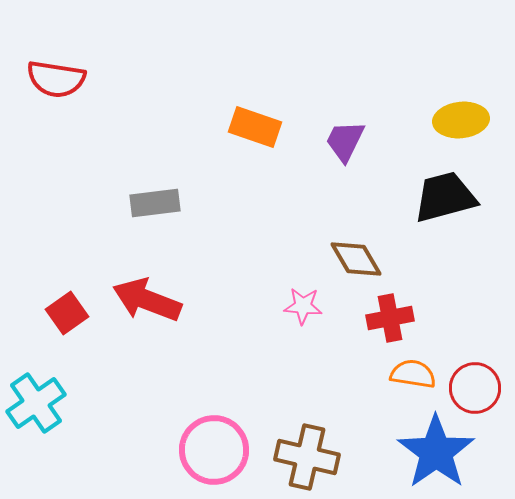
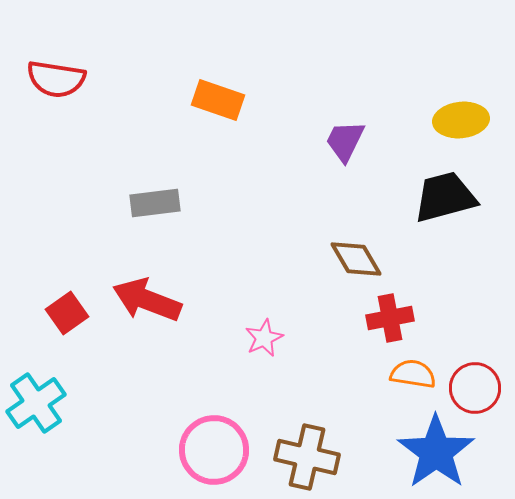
orange rectangle: moved 37 px left, 27 px up
pink star: moved 39 px left, 32 px down; rotated 30 degrees counterclockwise
